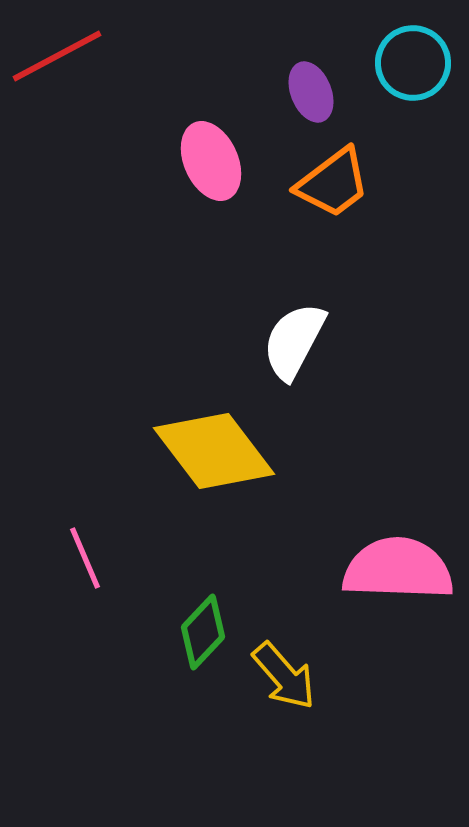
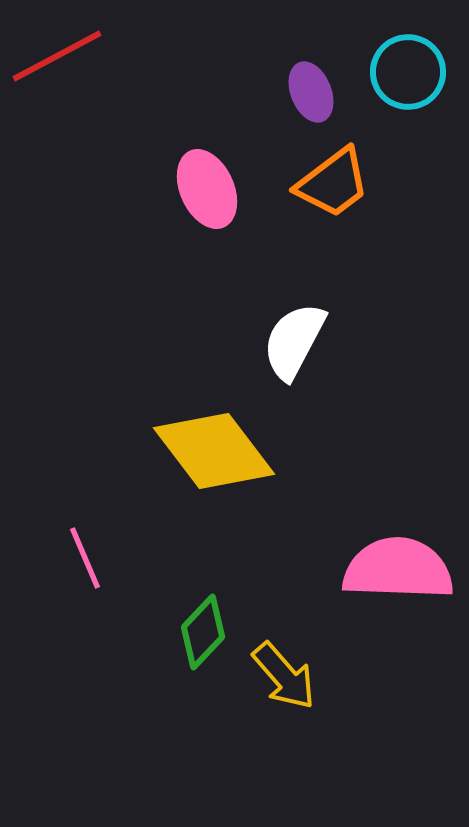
cyan circle: moved 5 px left, 9 px down
pink ellipse: moved 4 px left, 28 px down
